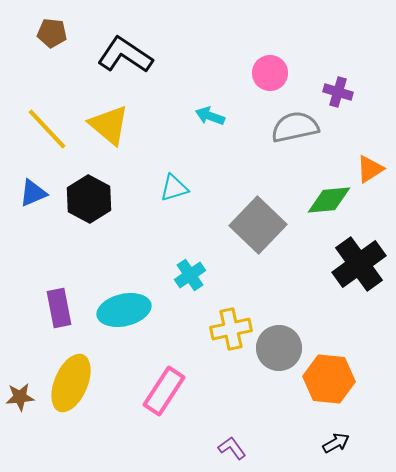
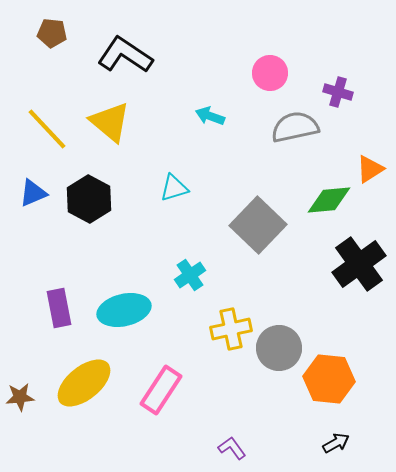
yellow triangle: moved 1 px right, 3 px up
yellow ellipse: moved 13 px right; rotated 28 degrees clockwise
pink rectangle: moved 3 px left, 1 px up
